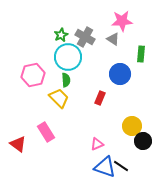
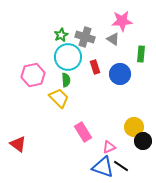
gray cross: rotated 12 degrees counterclockwise
red rectangle: moved 5 px left, 31 px up; rotated 40 degrees counterclockwise
yellow circle: moved 2 px right, 1 px down
pink rectangle: moved 37 px right
pink triangle: moved 12 px right, 3 px down
blue triangle: moved 2 px left
